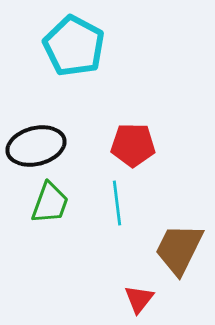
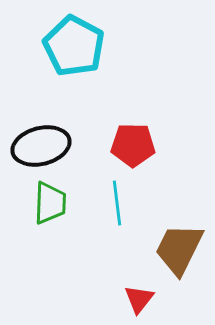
black ellipse: moved 5 px right
green trapezoid: rotated 18 degrees counterclockwise
